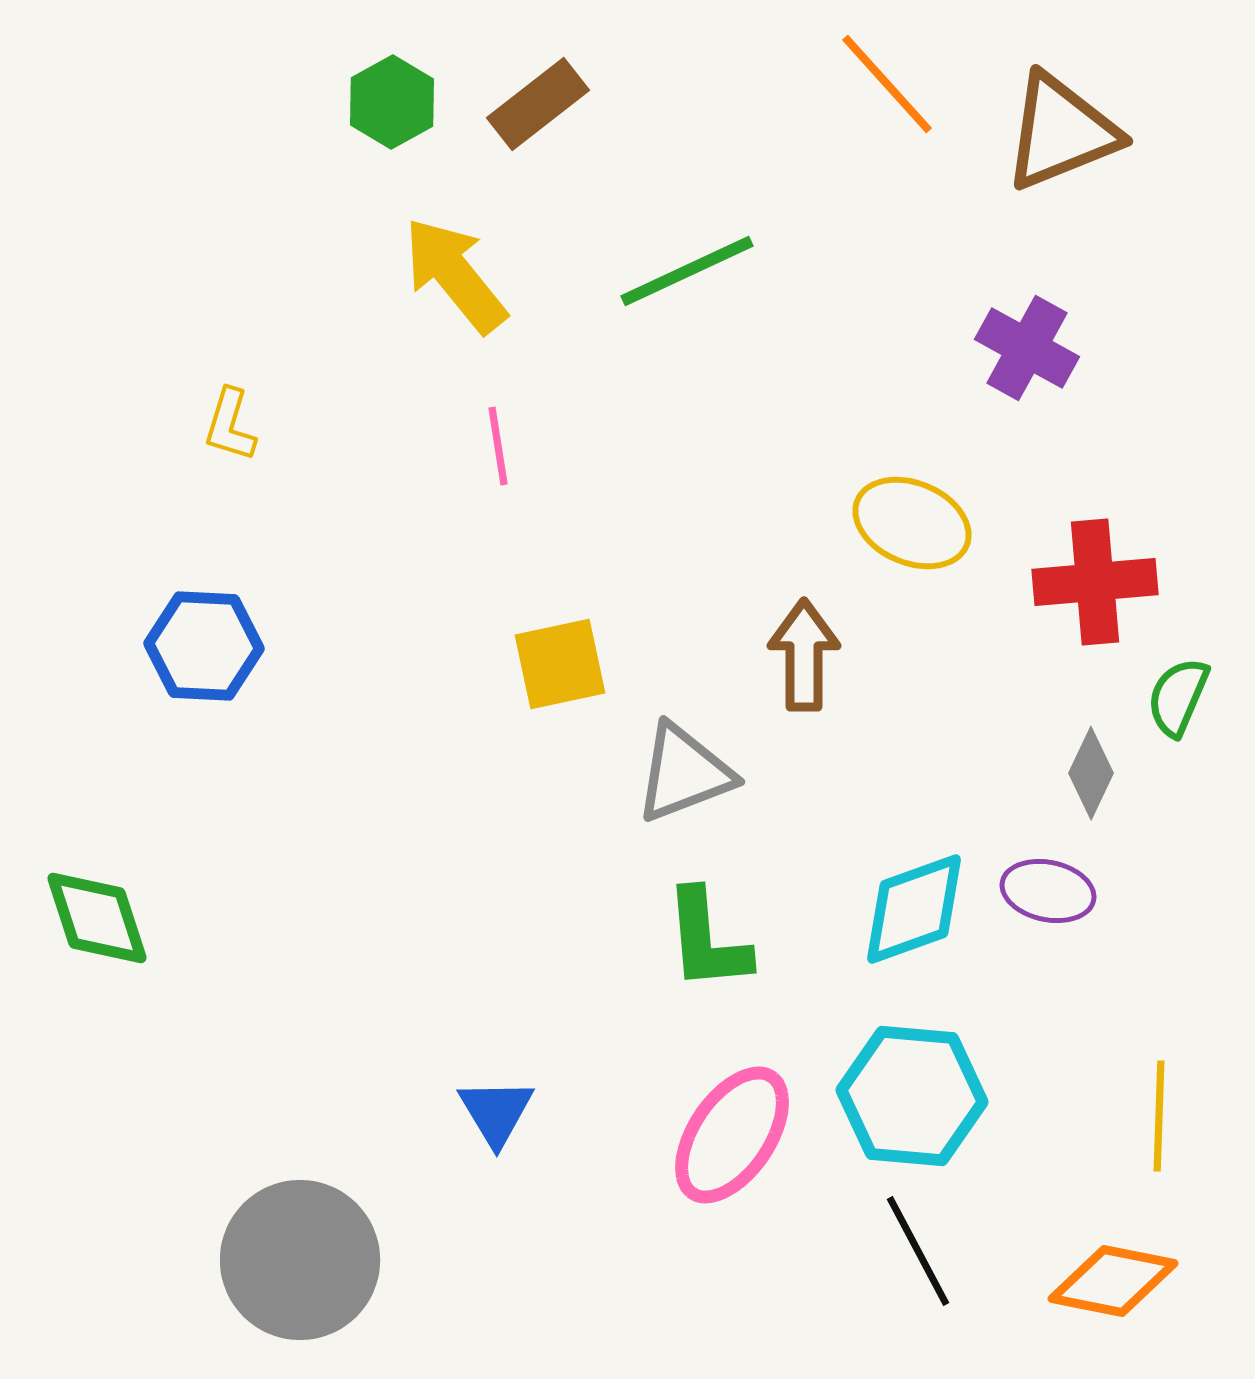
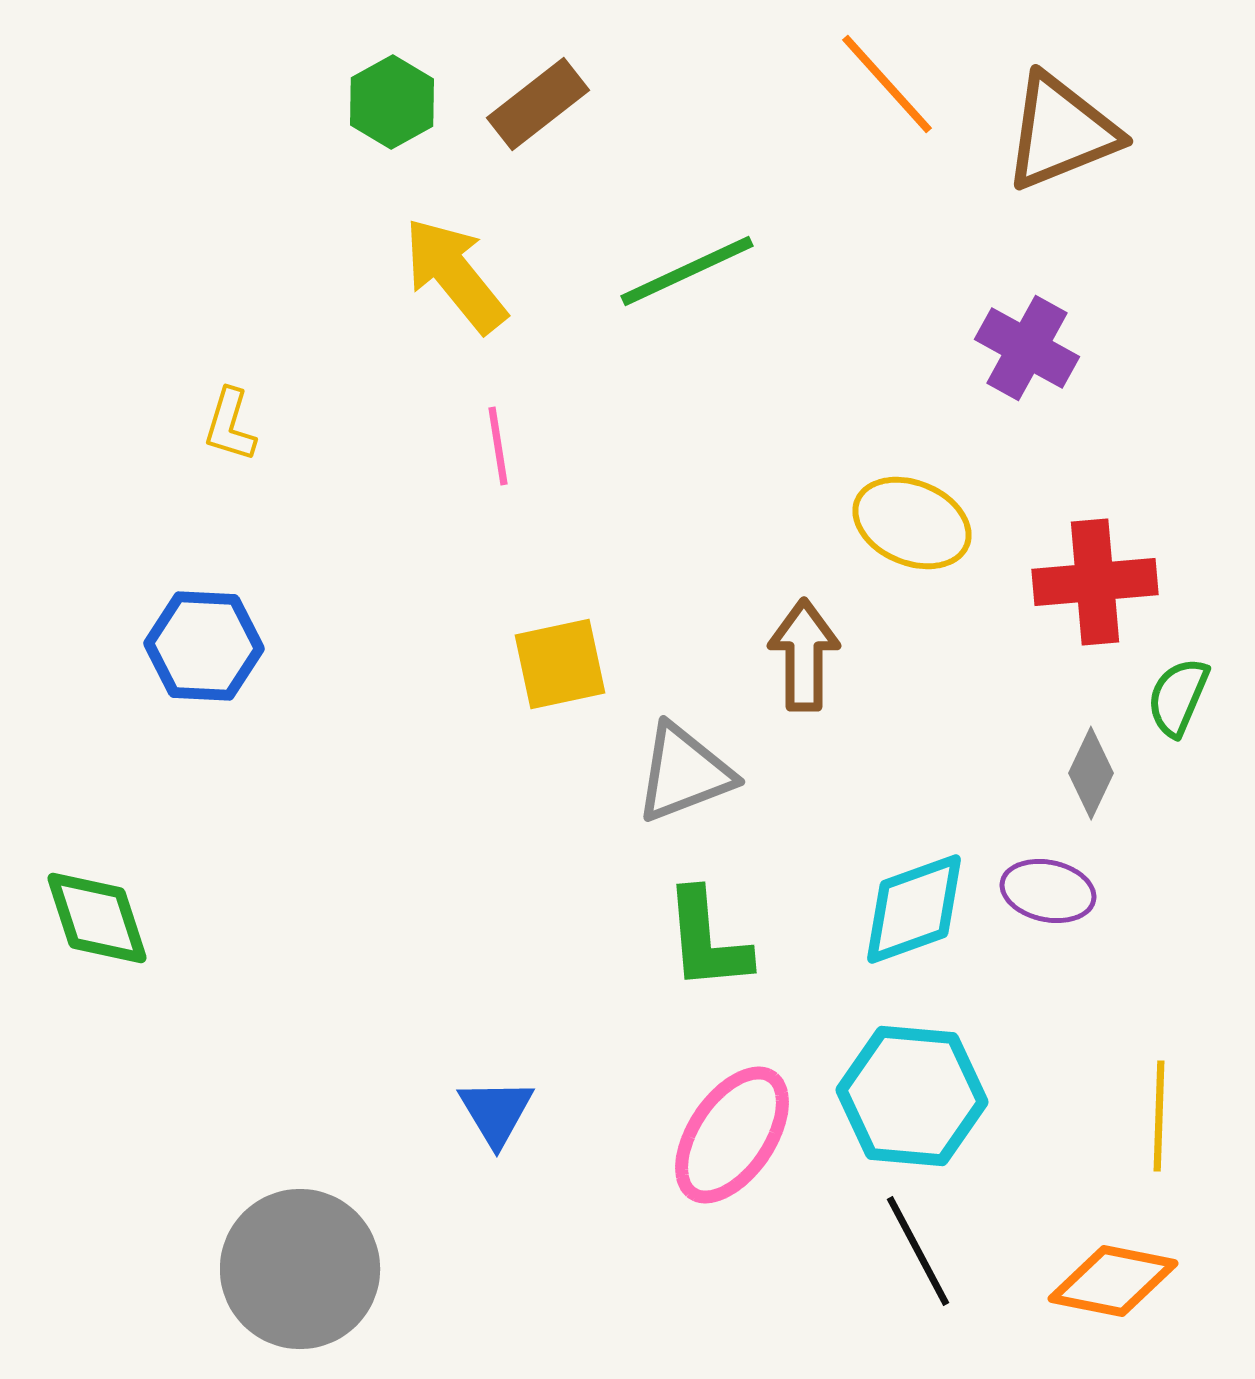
gray circle: moved 9 px down
